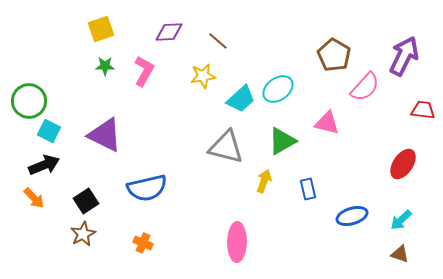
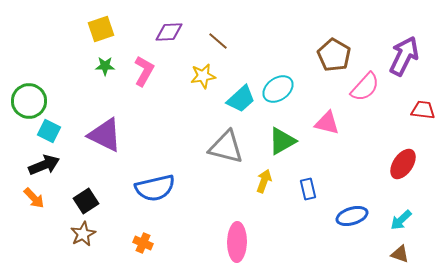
blue semicircle: moved 8 px right
